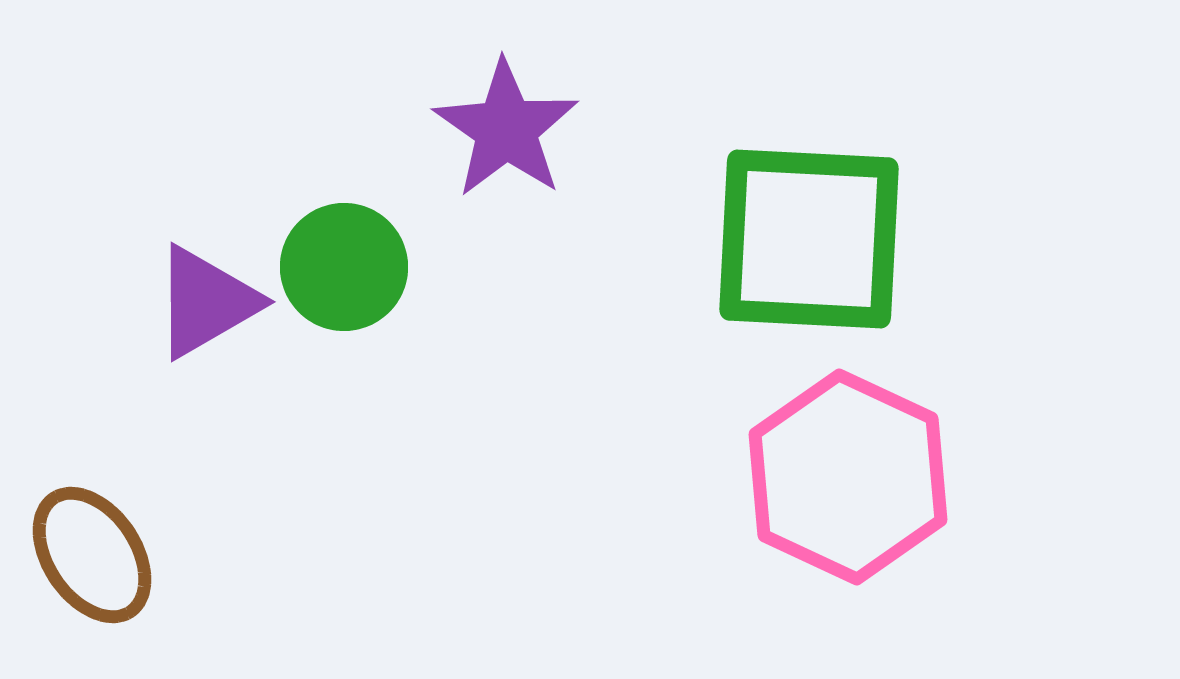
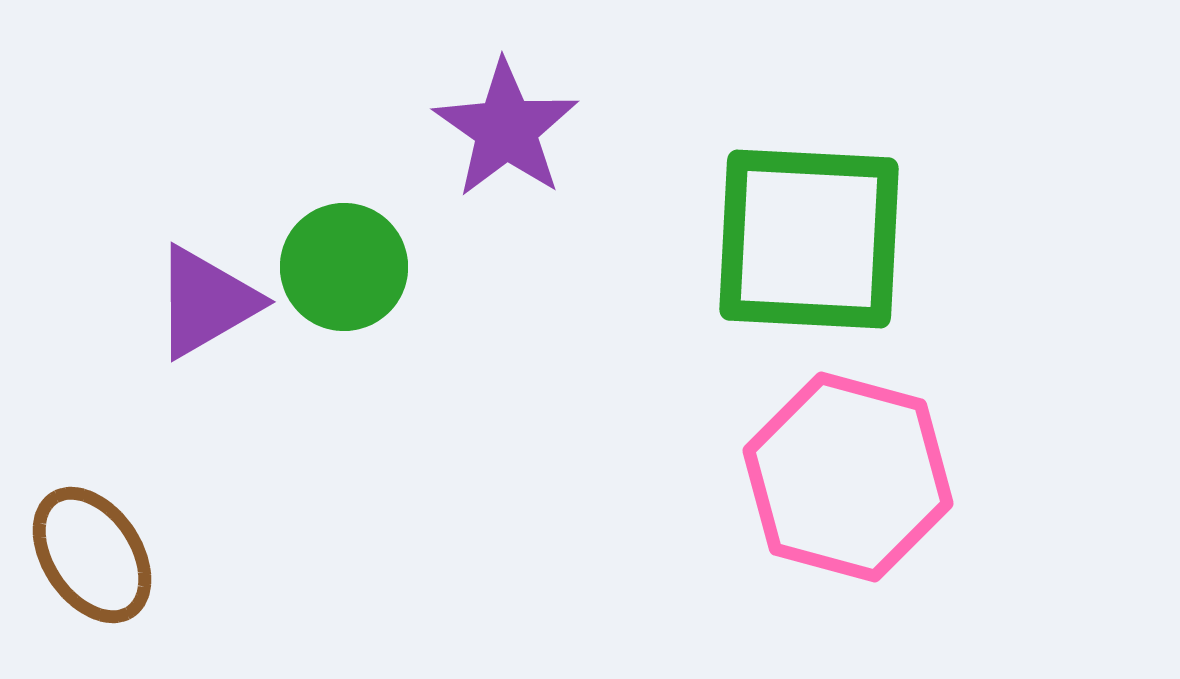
pink hexagon: rotated 10 degrees counterclockwise
